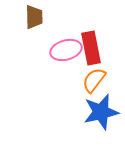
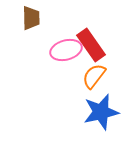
brown trapezoid: moved 3 px left, 1 px down
red rectangle: moved 3 px up; rotated 24 degrees counterclockwise
orange semicircle: moved 4 px up
